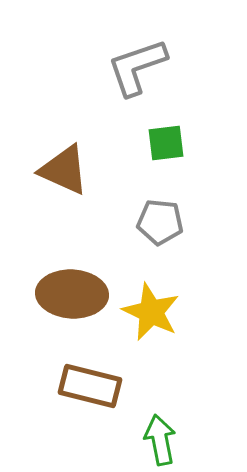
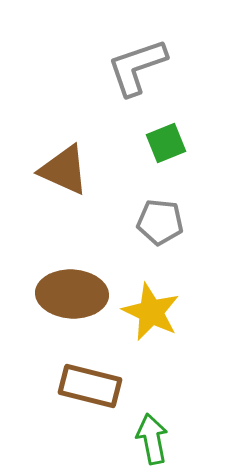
green square: rotated 15 degrees counterclockwise
green arrow: moved 8 px left, 1 px up
